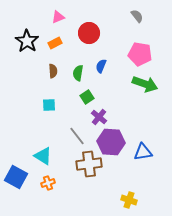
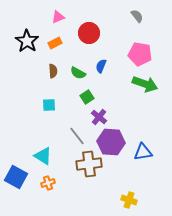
green semicircle: rotated 70 degrees counterclockwise
